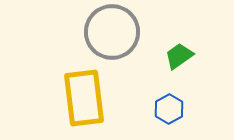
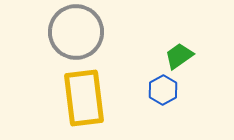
gray circle: moved 36 px left
blue hexagon: moved 6 px left, 19 px up
